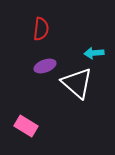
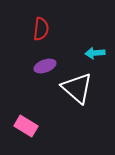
cyan arrow: moved 1 px right
white triangle: moved 5 px down
